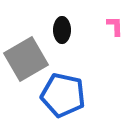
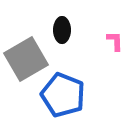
pink L-shape: moved 15 px down
blue pentagon: rotated 9 degrees clockwise
